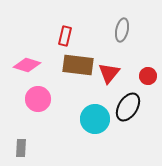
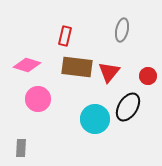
brown rectangle: moved 1 px left, 2 px down
red triangle: moved 1 px up
